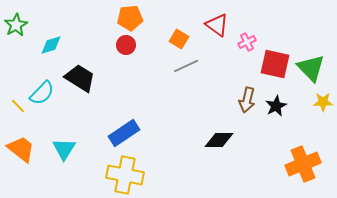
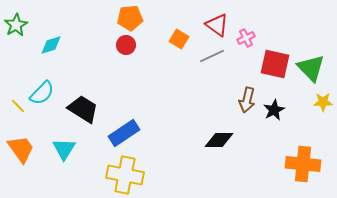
pink cross: moved 1 px left, 4 px up
gray line: moved 26 px right, 10 px up
black trapezoid: moved 3 px right, 31 px down
black star: moved 2 px left, 4 px down
orange trapezoid: rotated 16 degrees clockwise
orange cross: rotated 28 degrees clockwise
